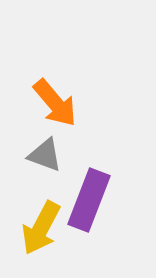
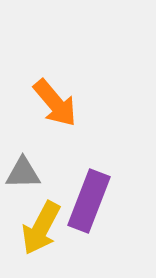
gray triangle: moved 22 px left, 18 px down; rotated 21 degrees counterclockwise
purple rectangle: moved 1 px down
